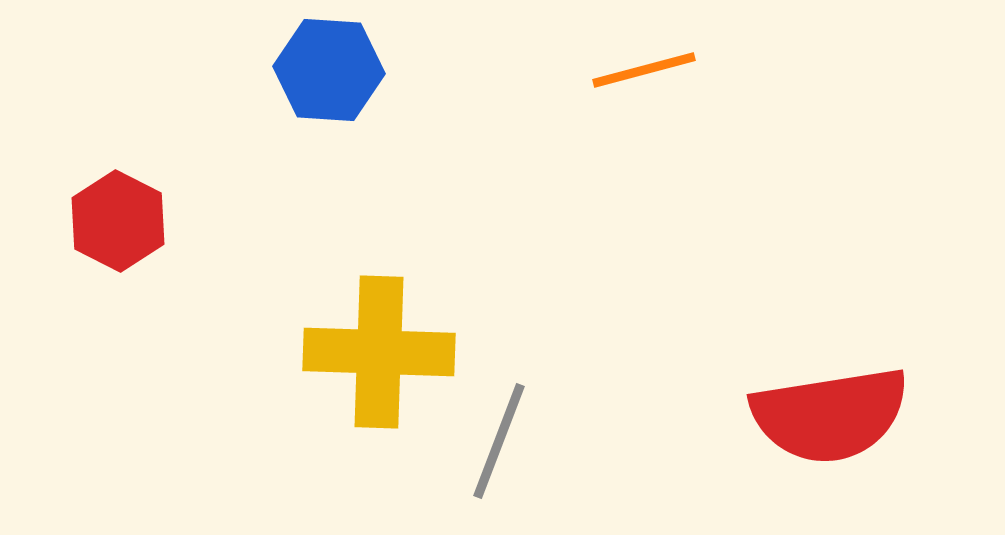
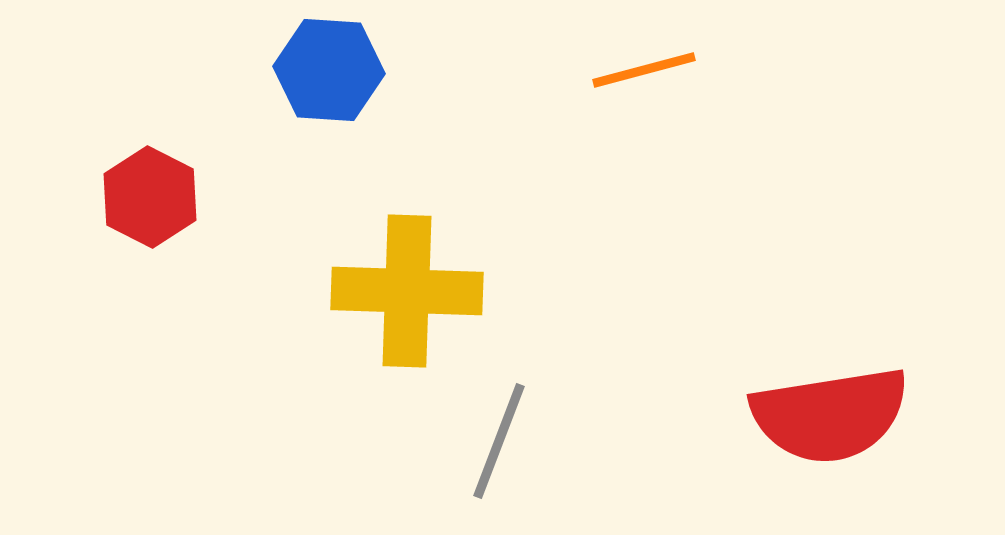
red hexagon: moved 32 px right, 24 px up
yellow cross: moved 28 px right, 61 px up
